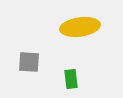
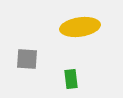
gray square: moved 2 px left, 3 px up
